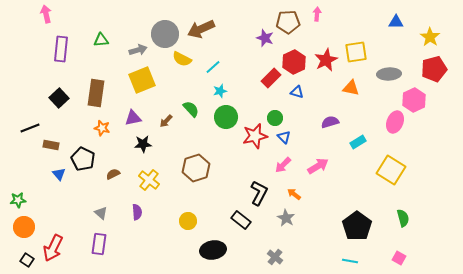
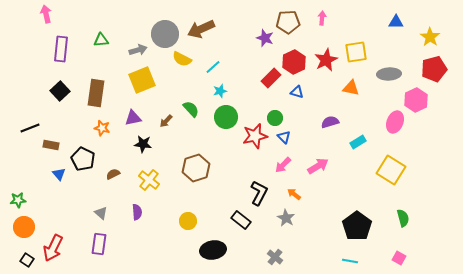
pink arrow at (317, 14): moved 5 px right, 4 px down
black square at (59, 98): moved 1 px right, 7 px up
pink hexagon at (414, 100): moved 2 px right
black star at (143, 144): rotated 12 degrees clockwise
